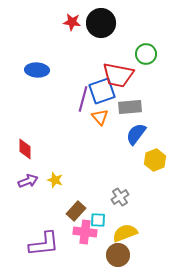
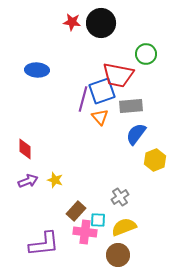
gray rectangle: moved 1 px right, 1 px up
yellow semicircle: moved 1 px left, 6 px up
